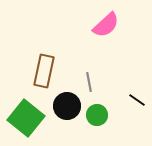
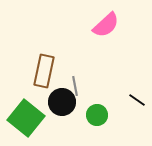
gray line: moved 14 px left, 4 px down
black circle: moved 5 px left, 4 px up
